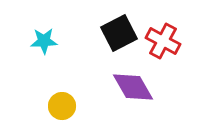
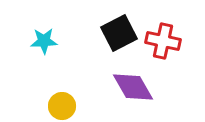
red cross: rotated 16 degrees counterclockwise
